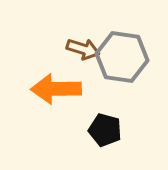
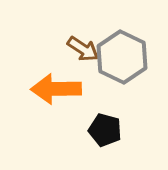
brown arrow: rotated 16 degrees clockwise
gray hexagon: rotated 18 degrees clockwise
